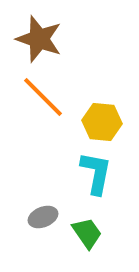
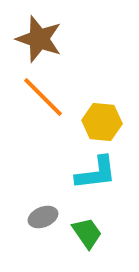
cyan L-shape: rotated 72 degrees clockwise
